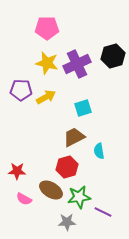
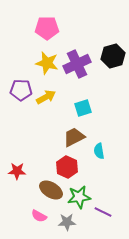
red hexagon: rotated 20 degrees counterclockwise
pink semicircle: moved 15 px right, 17 px down
